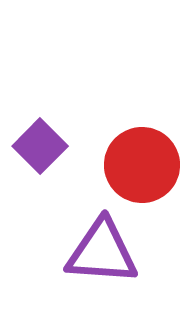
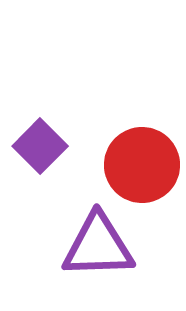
purple triangle: moved 4 px left, 6 px up; rotated 6 degrees counterclockwise
